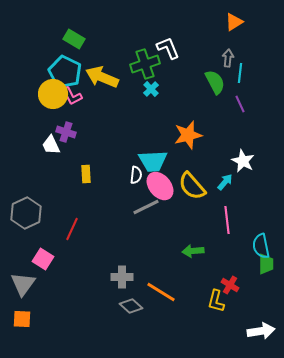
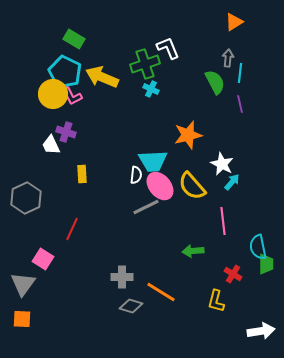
cyan cross: rotated 21 degrees counterclockwise
purple line: rotated 12 degrees clockwise
white star: moved 21 px left, 3 px down
yellow rectangle: moved 4 px left
cyan arrow: moved 7 px right
gray hexagon: moved 15 px up
pink line: moved 4 px left, 1 px down
cyan semicircle: moved 3 px left, 1 px down
red cross: moved 3 px right, 11 px up
gray diamond: rotated 25 degrees counterclockwise
